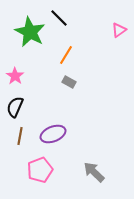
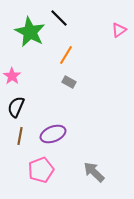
pink star: moved 3 px left
black semicircle: moved 1 px right
pink pentagon: moved 1 px right
